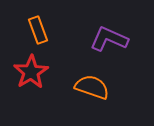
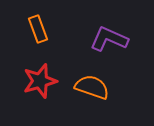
orange rectangle: moved 1 px up
red star: moved 9 px right, 9 px down; rotated 16 degrees clockwise
